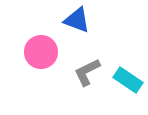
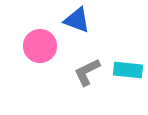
pink circle: moved 1 px left, 6 px up
cyan rectangle: moved 10 px up; rotated 28 degrees counterclockwise
